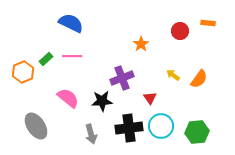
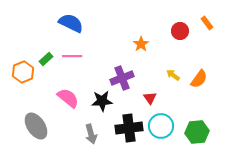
orange rectangle: moved 1 px left; rotated 48 degrees clockwise
